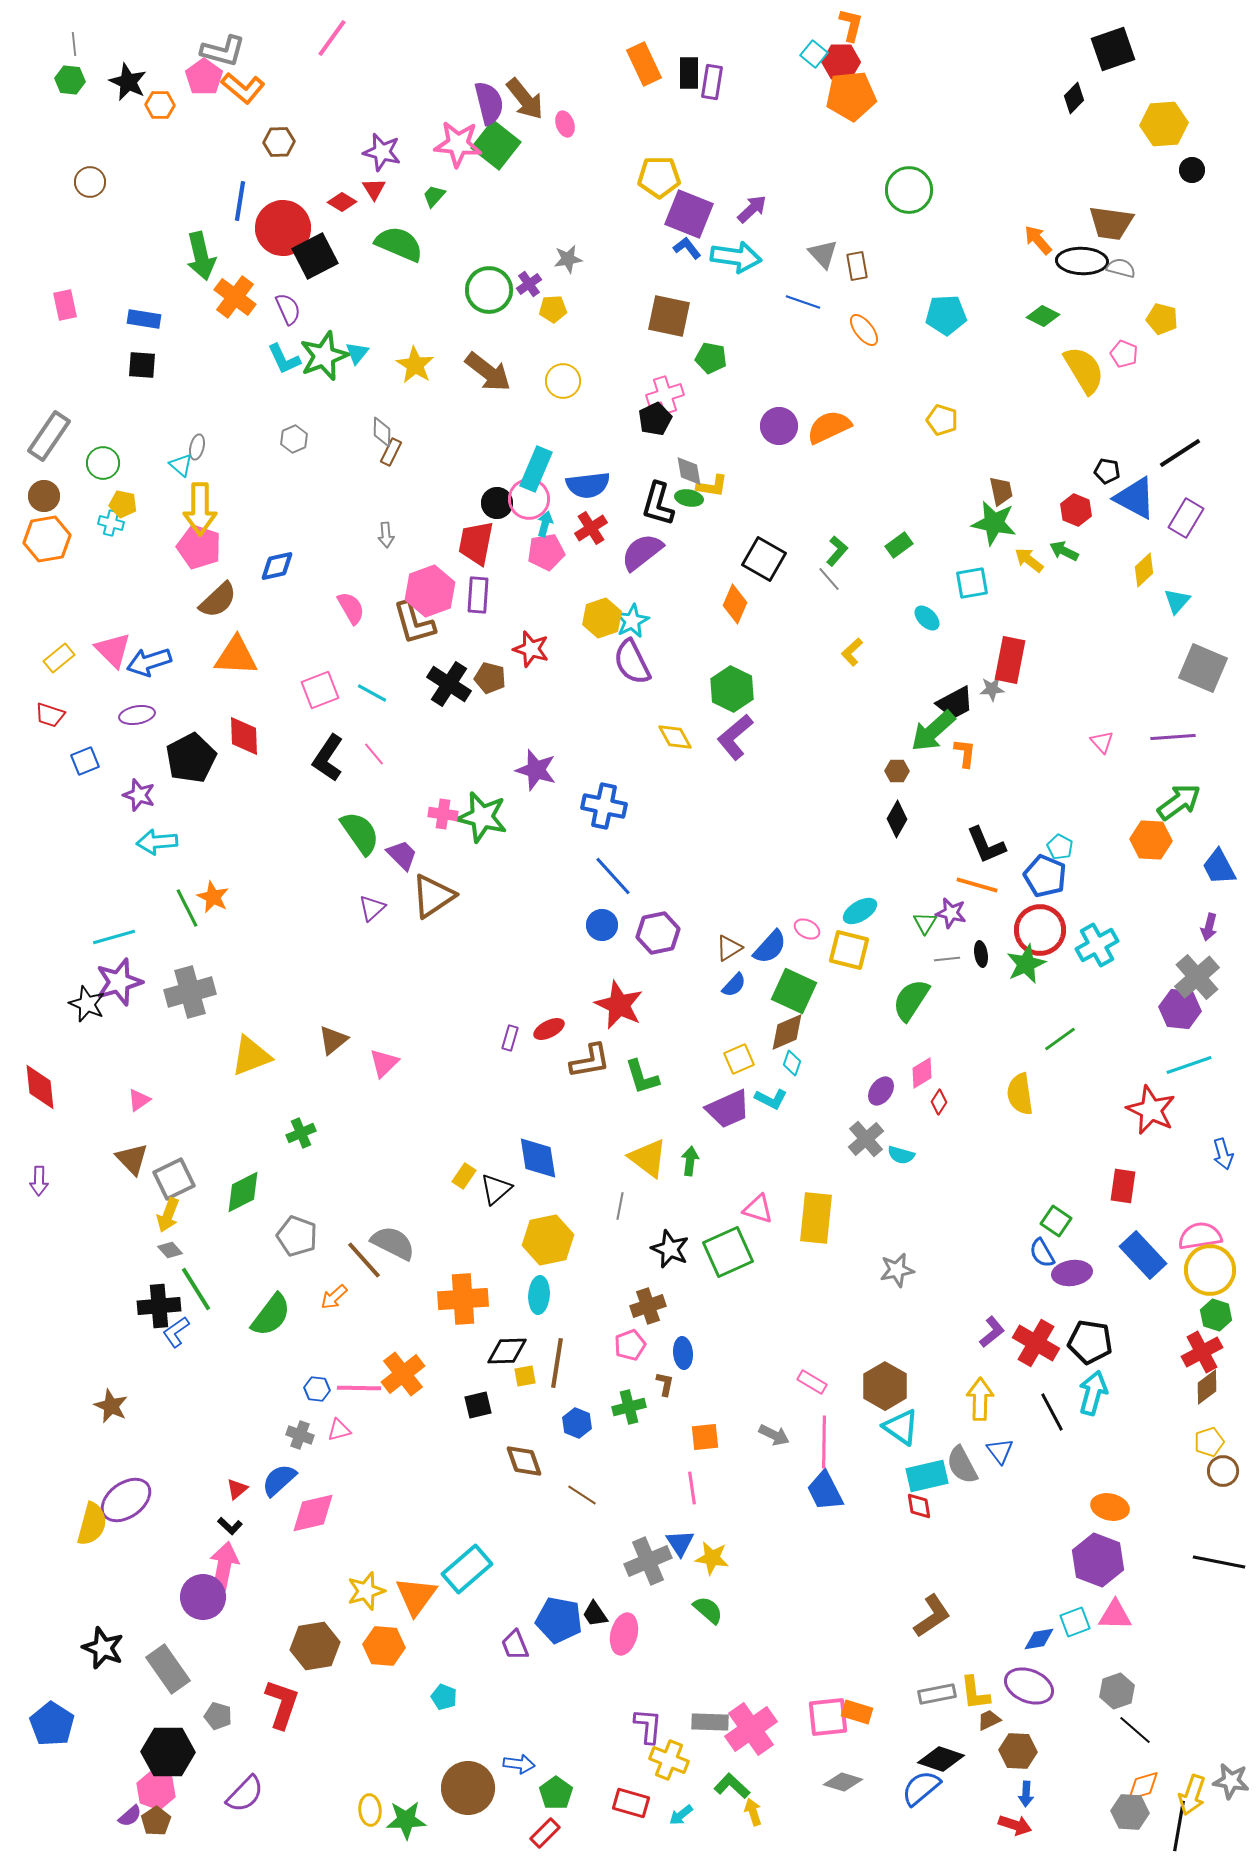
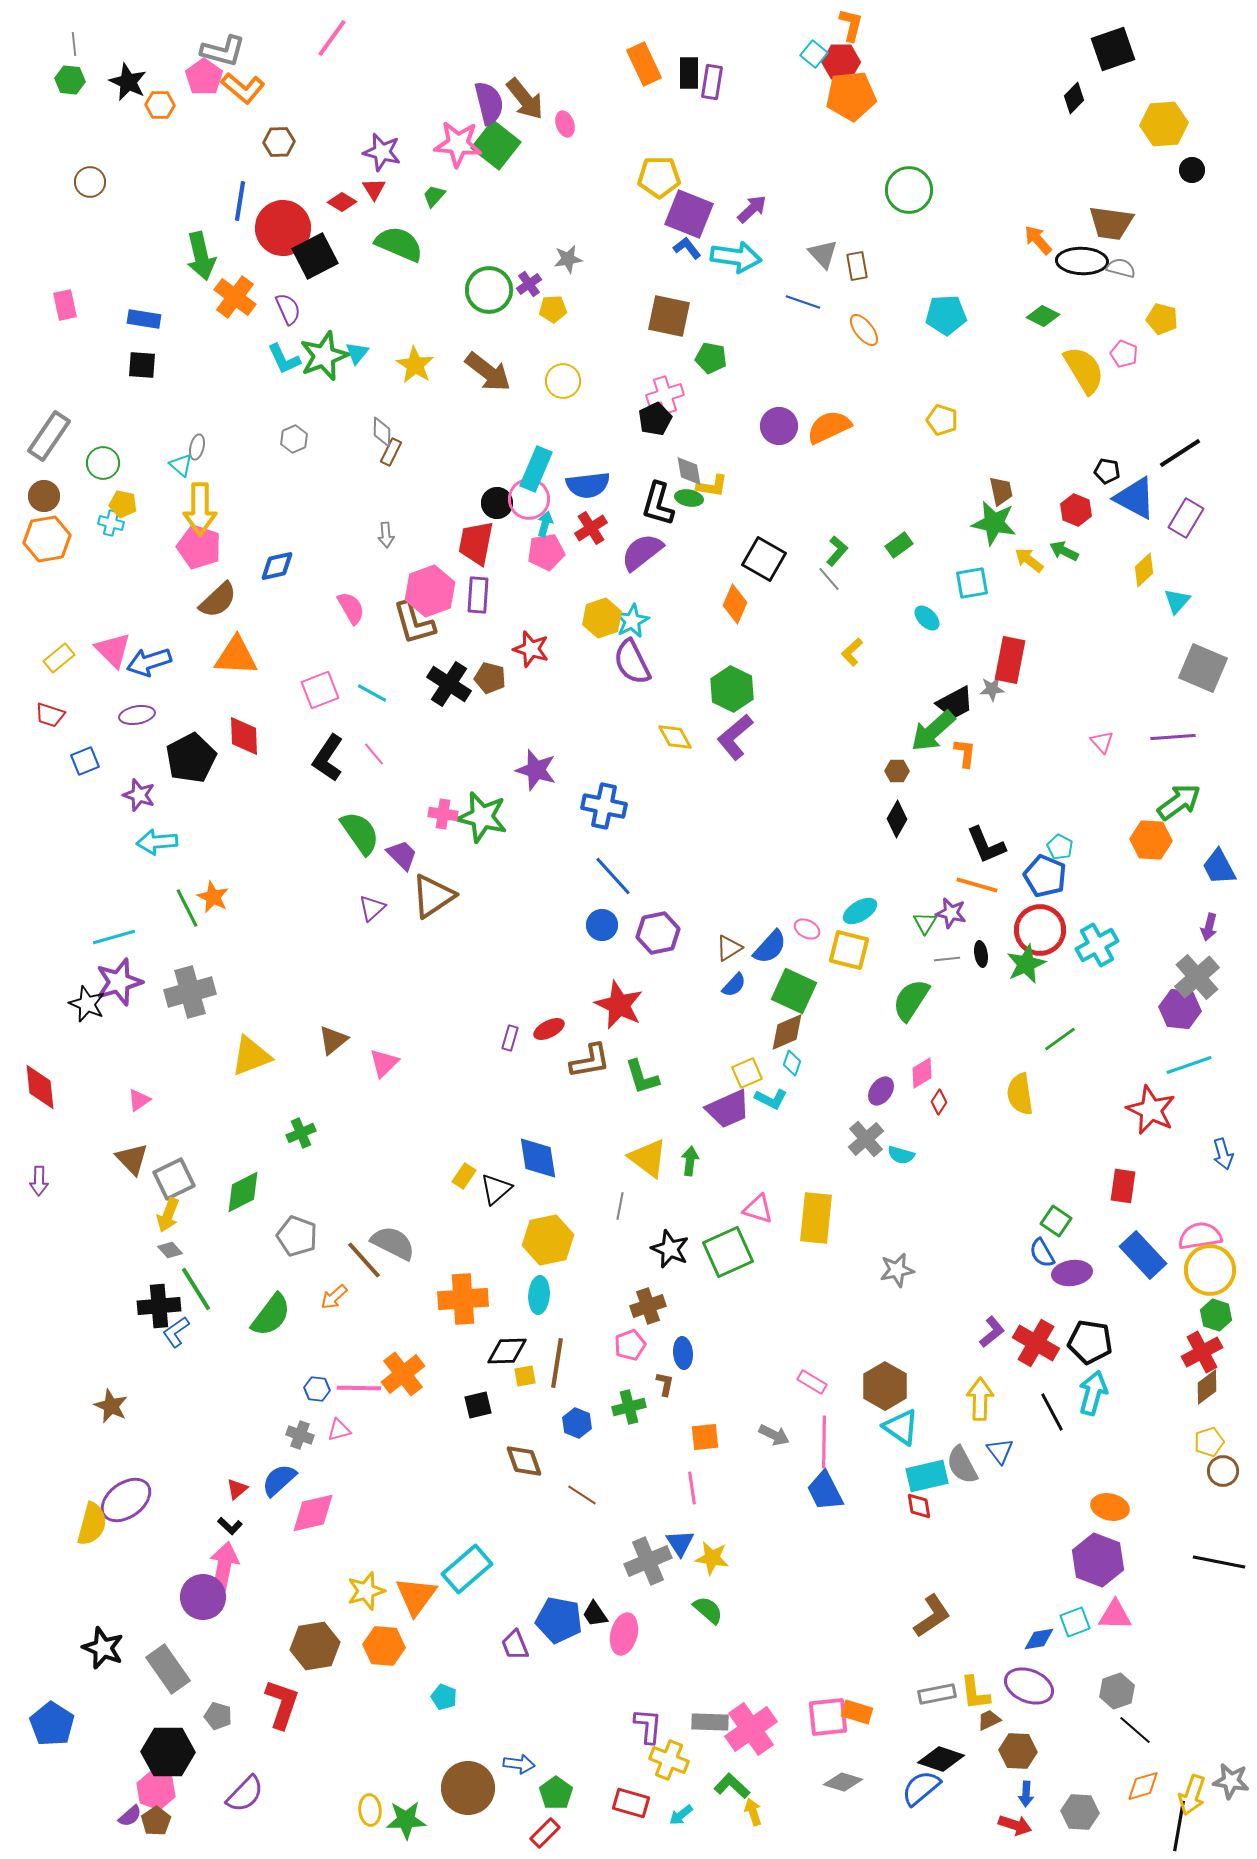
yellow square at (739, 1059): moved 8 px right, 14 px down
gray hexagon at (1130, 1812): moved 50 px left
